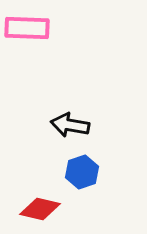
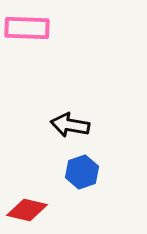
red diamond: moved 13 px left, 1 px down
